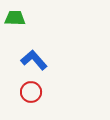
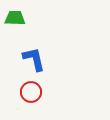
blue L-shape: moved 1 px up; rotated 28 degrees clockwise
